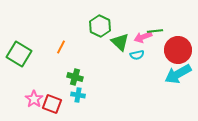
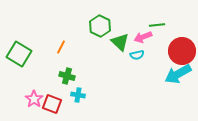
green line: moved 2 px right, 6 px up
red circle: moved 4 px right, 1 px down
green cross: moved 8 px left, 1 px up
